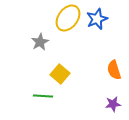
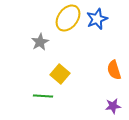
purple star: moved 2 px down
